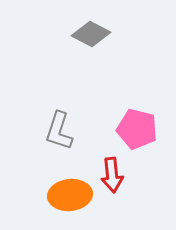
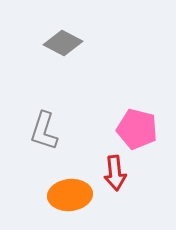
gray diamond: moved 28 px left, 9 px down
gray L-shape: moved 15 px left
red arrow: moved 3 px right, 2 px up
